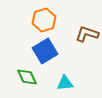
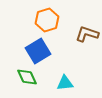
orange hexagon: moved 3 px right
blue square: moved 7 px left
